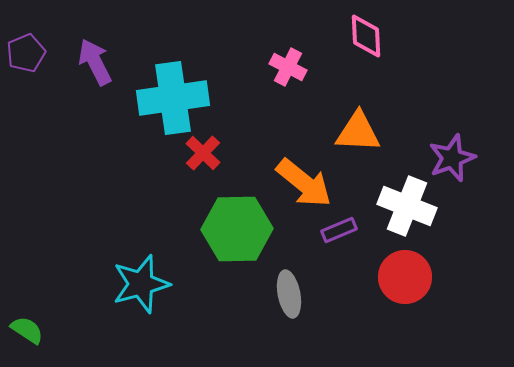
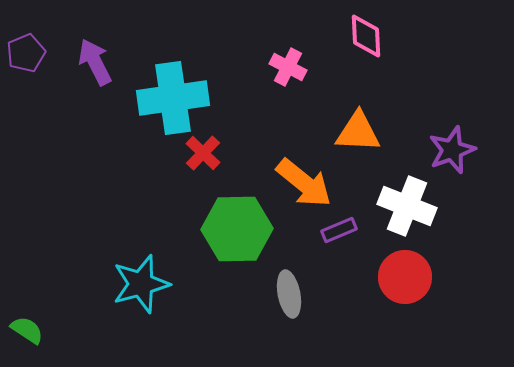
purple star: moved 8 px up
